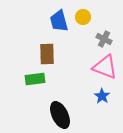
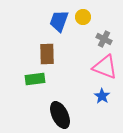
blue trapezoid: rotated 35 degrees clockwise
